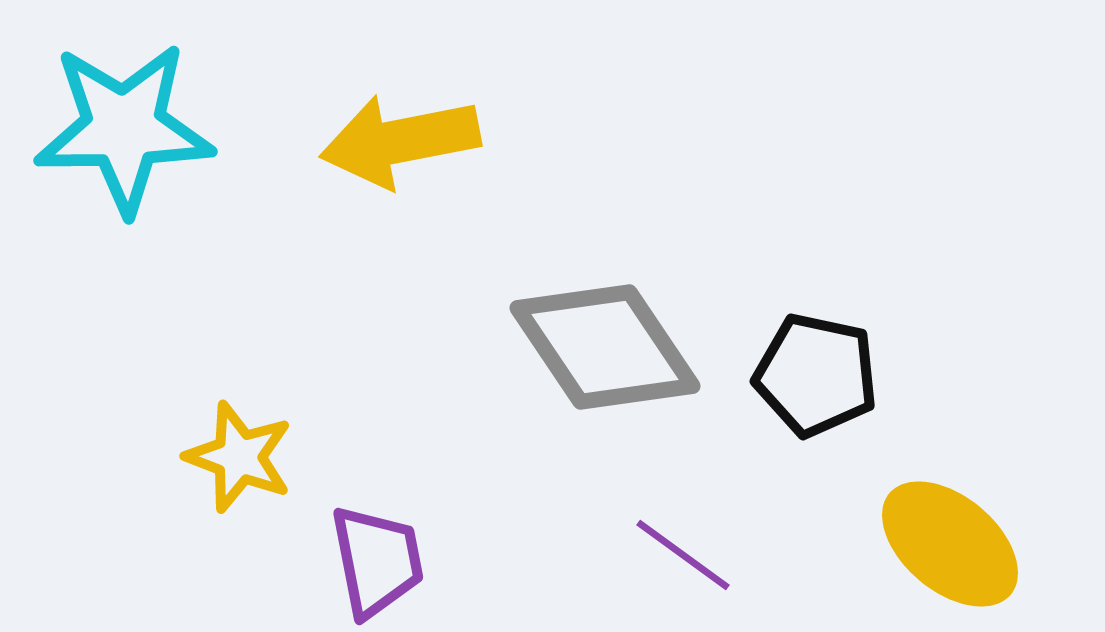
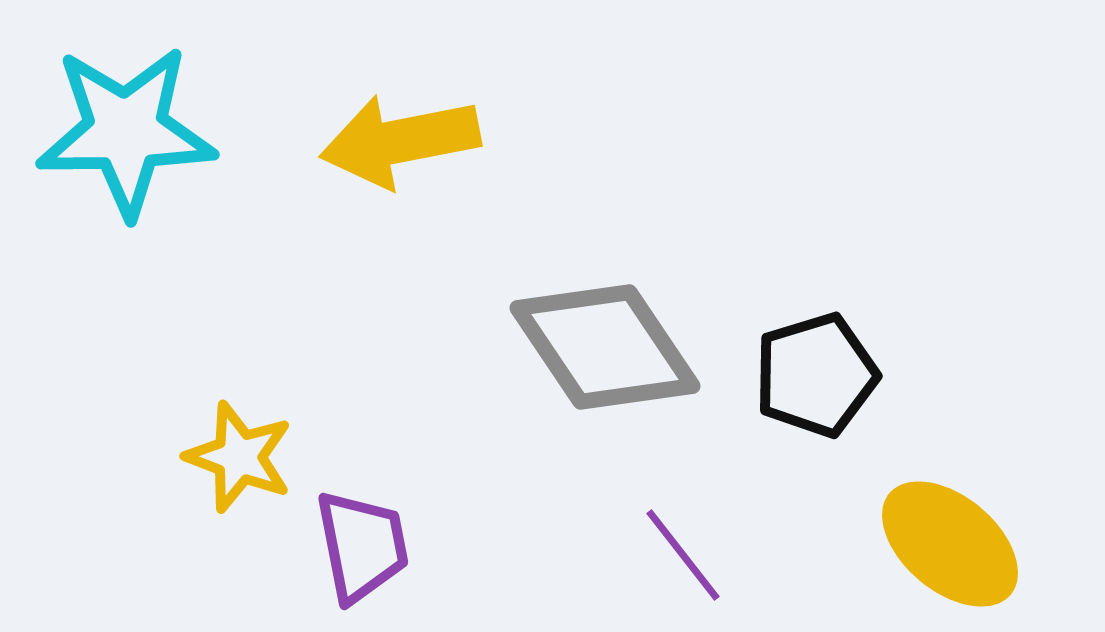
cyan star: moved 2 px right, 3 px down
black pentagon: rotated 29 degrees counterclockwise
purple line: rotated 16 degrees clockwise
purple trapezoid: moved 15 px left, 15 px up
